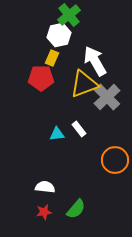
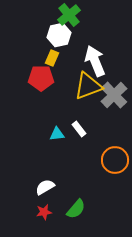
white arrow: rotated 8 degrees clockwise
yellow triangle: moved 4 px right, 2 px down
gray cross: moved 7 px right, 2 px up
white semicircle: rotated 36 degrees counterclockwise
